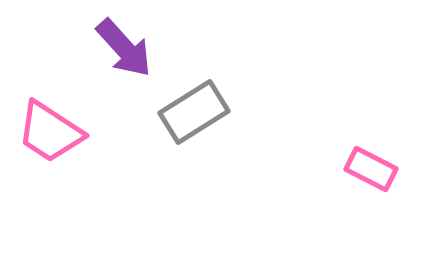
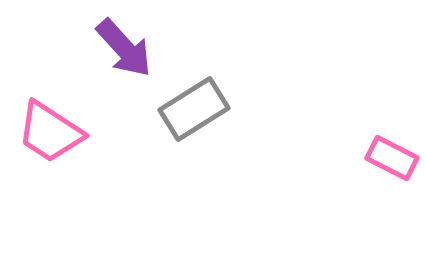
gray rectangle: moved 3 px up
pink rectangle: moved 21 px right, 11 px up
